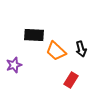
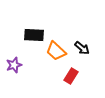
black arrow: moved 1 px right, 1 px up; rotated 35 degrees counterclockwise
red rectangle: moved 4 px up
